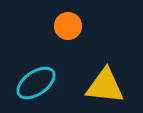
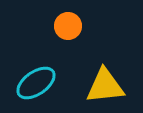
yellow triangle: rotated 12 degrees counterclockwise
